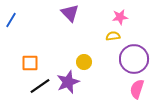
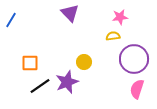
purple star: moved 1 px left
